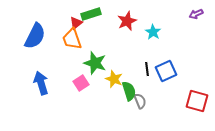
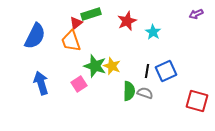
orange trapezoid: moved 1 px left, 2 px down
green star: moved 3 px down
black line: moved 2 px down; rotated 16 degrees clockwise
yellow star: moved 2 px left, 13 px up
pink square: moved 2 px left, 1 px down
green semicircle: rotated 18 degrees clockwise
gray semicircle: moved 5 px right, 8 px up; rotated 49 degrees counterclockwise
